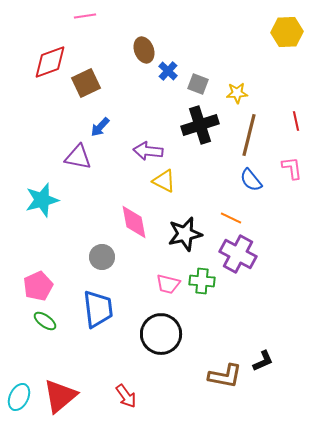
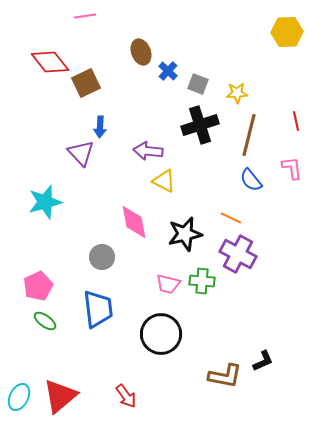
brown ellipse: moved 3 px left, 2 px down
red diamond: rotated 72 degrees clockwise
blue arrow: rotated 40 degrees counterclockwise
purple triangle: moved 3 px right, 4 px up; rotated 36 degrees clockwise
cyan star: moved 3 px right, 2 px down
